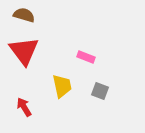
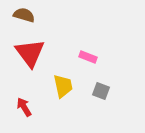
red triangle: moved 6 px right, 2 px down
pink rectangle: moved 2 px right
yellow trapezoid: moved 1 px right
gray square: moved 1 px right
